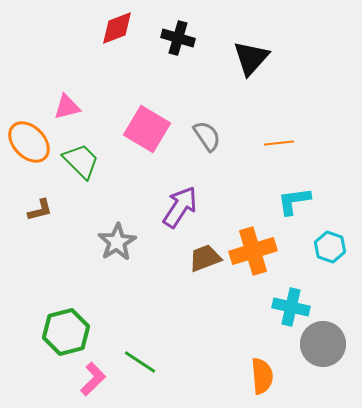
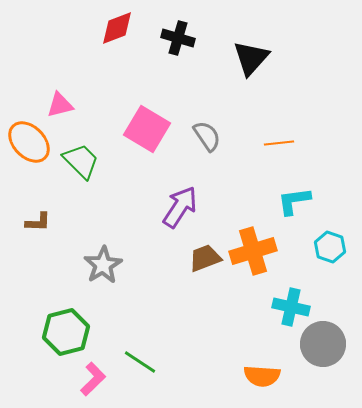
pink triangle: moved 7 px left, 2 px up
brown L-shape: moved 2 px left, 12 px down; rotated 16 degrees clockwise
gray star: moved 14 px left, 23 px down
orange semicircle: rotated 99 degrees clockwise
